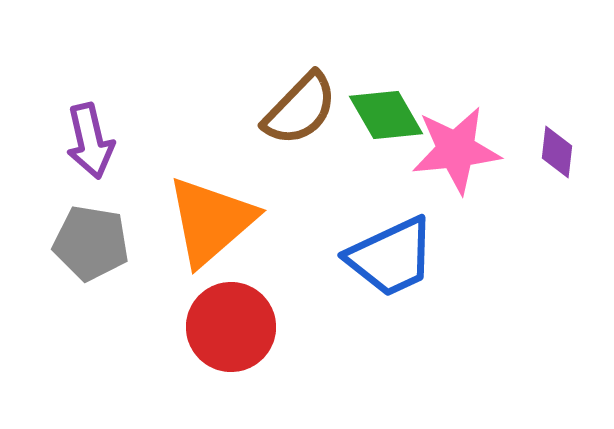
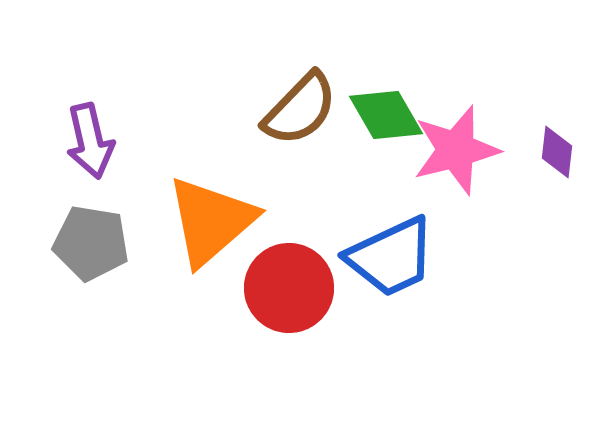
pink star: rotated 8 degrees counterclockwise
red circle: moved 58 px right, 39 px up
